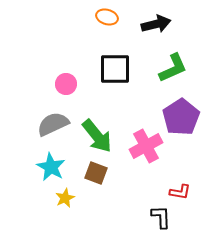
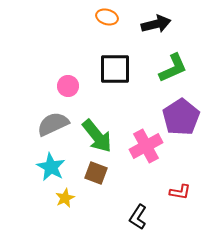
pink circle: moved 2 px right, 2 px down
black L-shape: moved 23 px left; rotated 145 degrees counterclockwise
